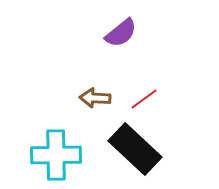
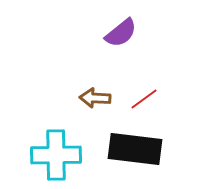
black rectangle: rotated 36 degrees counterclockwise
